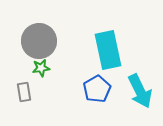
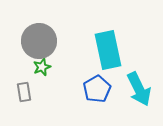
green star: moved 1 px right, 1 px up; rotated 12 degrees counterclockwise
cyan arrow: moved 1 px left, 2 px up
